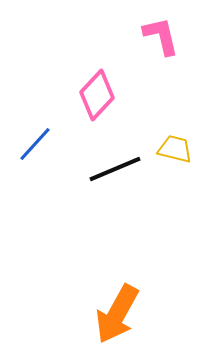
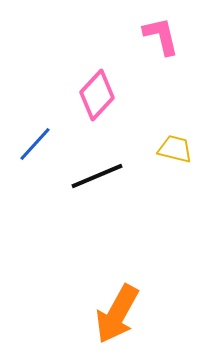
black line: moved 18 px left, 7 px down
